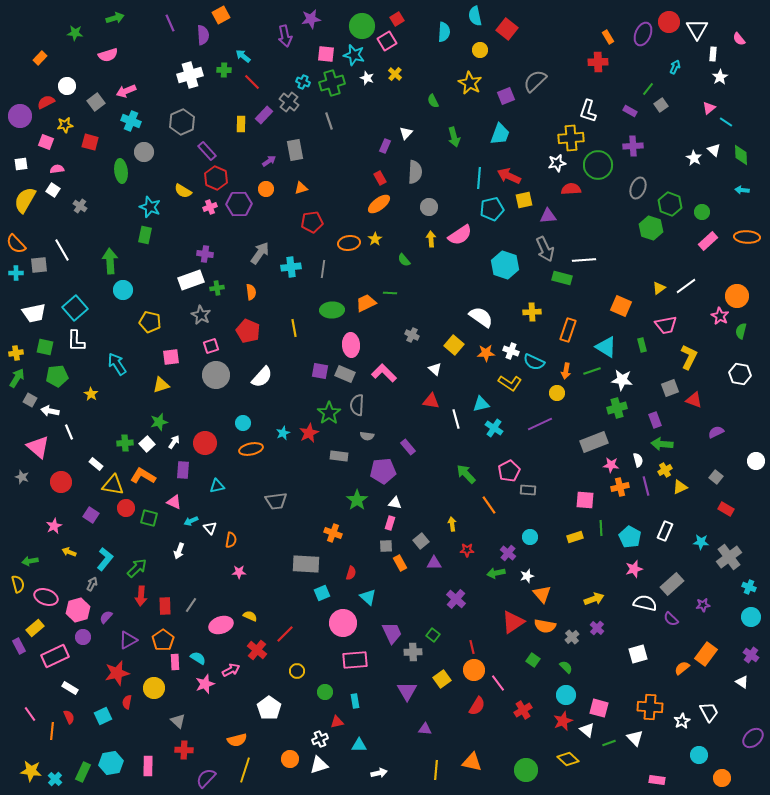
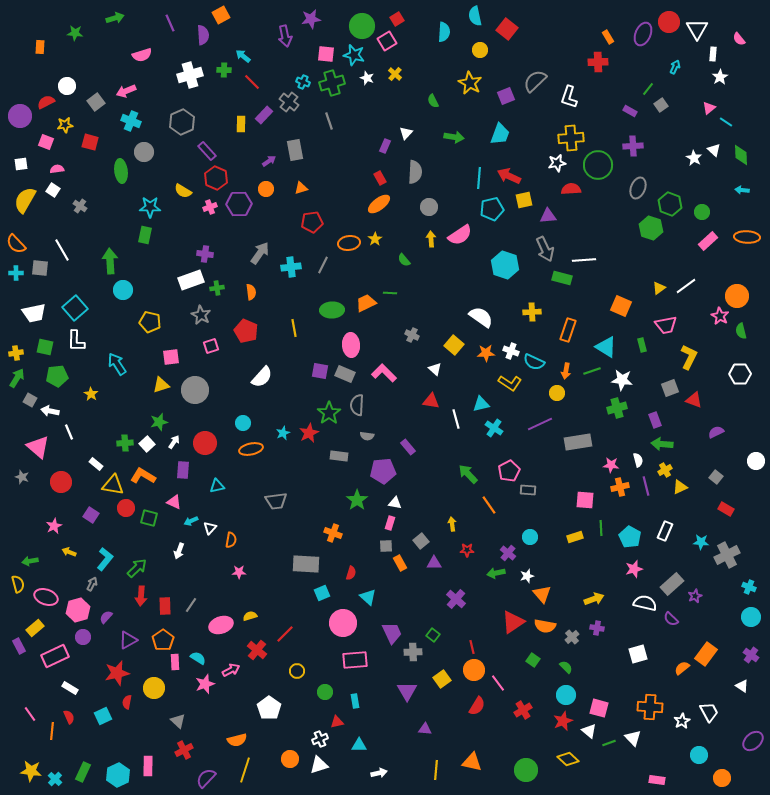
pink semicircle at (108, 55): moved 34 px right
orange rectangle at (40, 58): moved 11 px up; rotated 40 degrees counterclockwise
white L-shape at (588, 111): moved 19 px left, 14 px up
green arrow at (454, 137): rotated 66 degrees counterclockwise
cyan star at (150, 207): rotated 20 degrees counterclockwise
gray square at (39, 265): moved 1 px right, 3 px down; rotated 12 degrees clockwise
gray line at (323, 269): moved 4 px up; rotated 18 degrees clockwise
red pentagon at (248, 331): moved 2 px left
green semicircle at (741, 331): rotated 28 degrees counterclockwise
white hexagon at (740, 374): rotated 10 degrees counterclockwise
gray circle at (216, 375): moved 21 px left, 15 px down
gray rectangle at (594, 442): moved 16 px left; rotated 12 degrees clockwise
green arrow at (466, 474): moved 2 px right
white triangle at (210, 528): rotated 24 degrees clockwise
gray cross at (729, 557): moved 2 px left, 2 px up; rotated 10 degrees clockwise
purple star at (703, 605): moved 8 px left, 9 px up; rotated 16 degrees counterclockwise
yellow semicircle at (250, 616): rotated 40 degrees counterclockwise
purple cross at (597, 628): rotated 32 degrees counterclockwise
white triangle at (742, 682): moved 4 px down
white triangle at (587, 730): moved 2 px right, 1 px down
white triangle at (635, 738): moved 2 px left
purple ellipse at (753, 738): moved 3 px down
red cross at (184, 750): rotated 30 degrees counterclockwise
cyan hexagon at (111, 763): moved 7 px right, 12 px down; rotated 15 degrees counterclockwise
